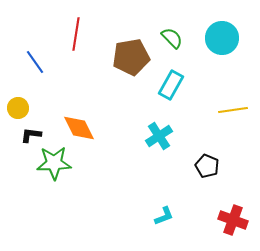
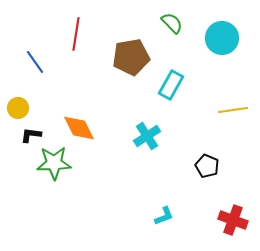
green semicircle: moved 15 px up
cyan cross: moved 12 px left
